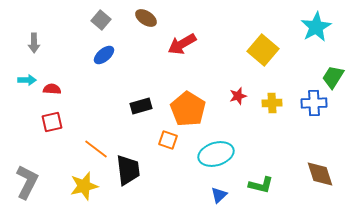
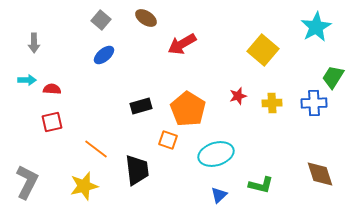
black trapezoid: moved 9 px right
